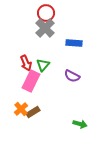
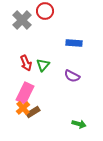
red circle: moved 1 px left, 2 px up
gray cross: moved 23 px left, 8 px up
pink rectangle: moved 6 px left, 12 px down
orange cross: moved 2 px right, 1 px up
green arrow: moved 1 px left
